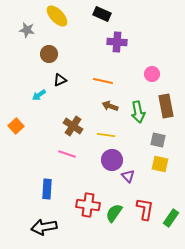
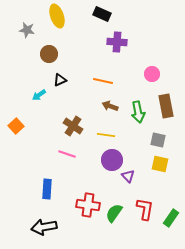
yellow ellipse: rotated 25 degrees clockwise
